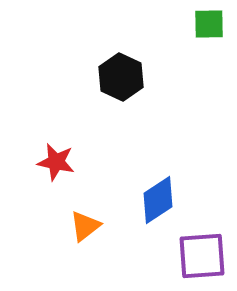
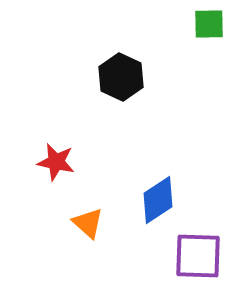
orange triangle: moved 3 px right, 3 px up; rotated 40 degrees counterclockwise
purple square: moved 4 px left; rotated 6 degrees clockwise
